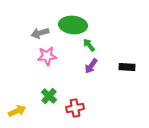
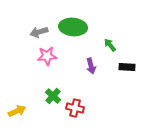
green ellipse: moved 2 px down
gray arrow: moved 1 px left, 1 px up
green arrow: moved 21 px right
purple arrow: rotated 49 degrees counterclockwise
green cross: moved 4 px right
red cross: rotated 24 degrees clockwise
